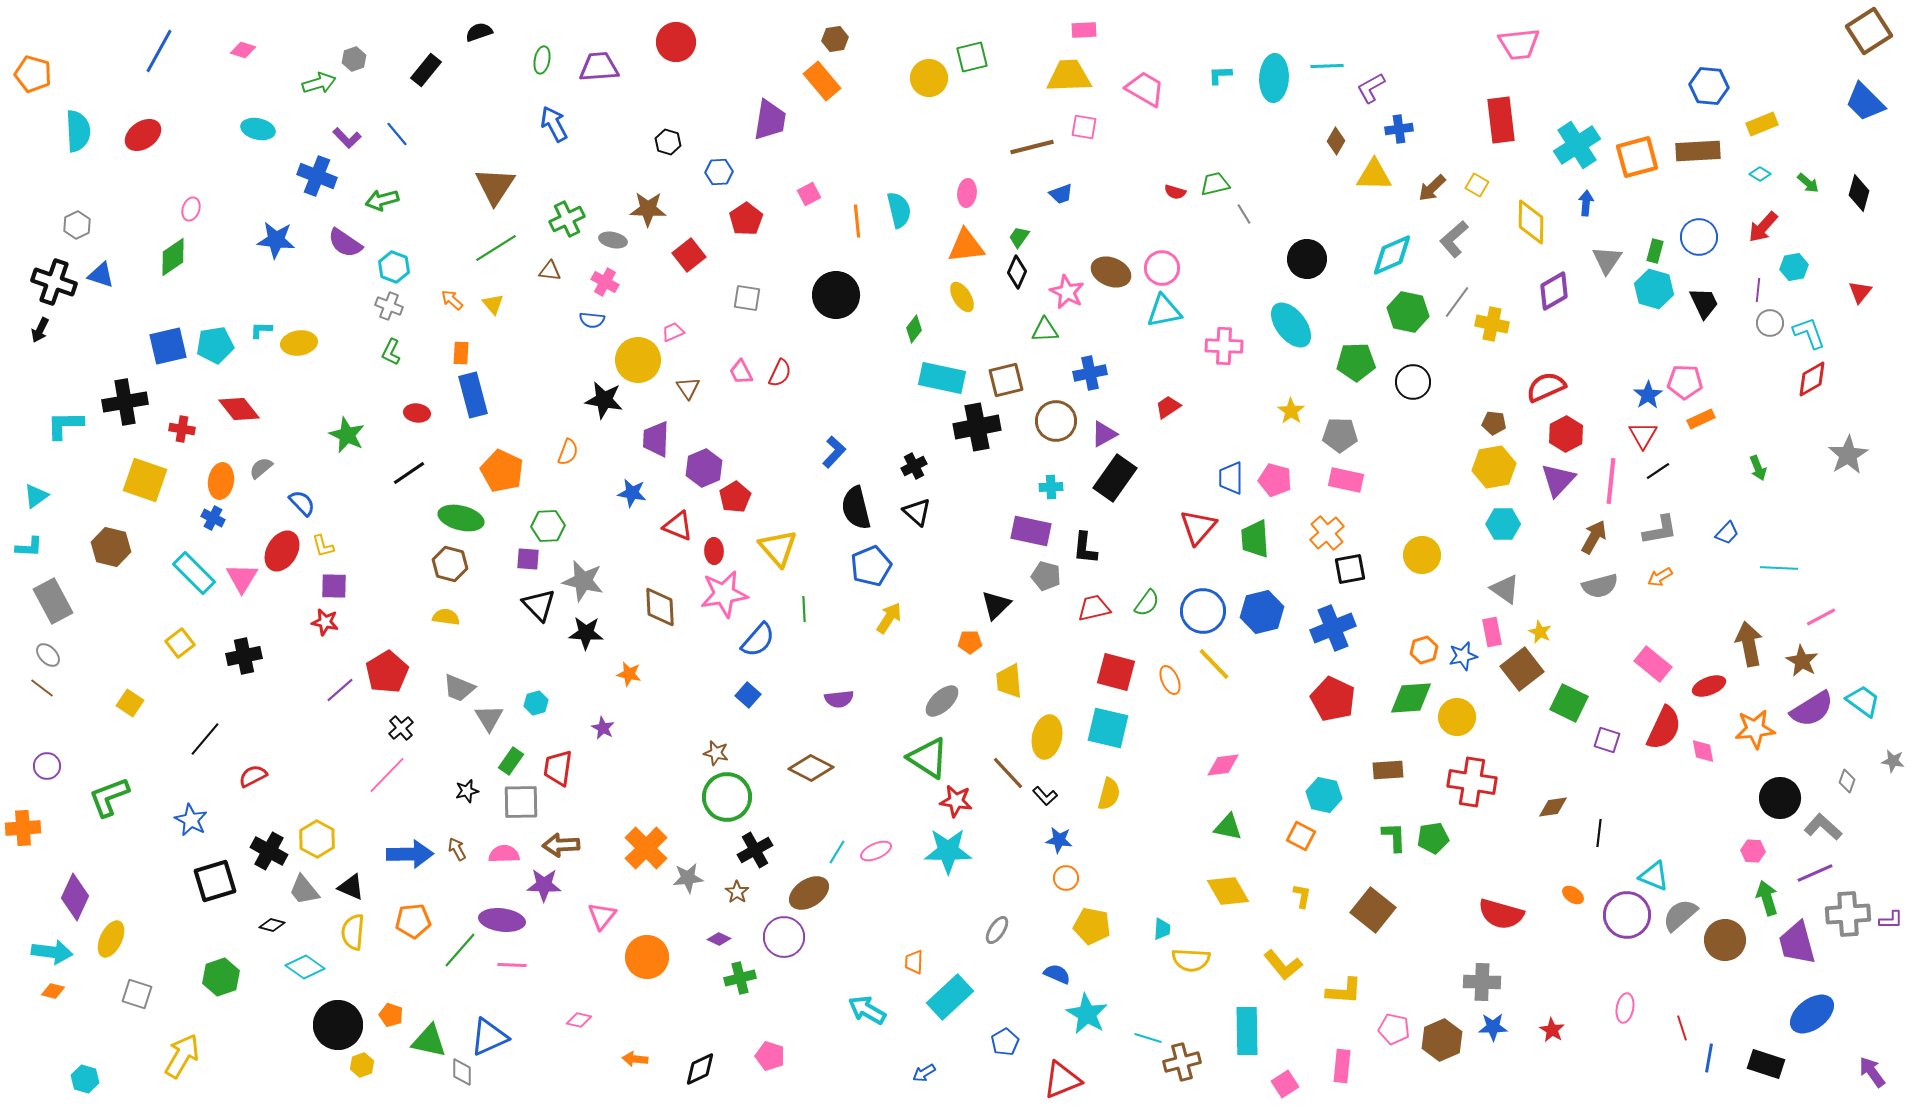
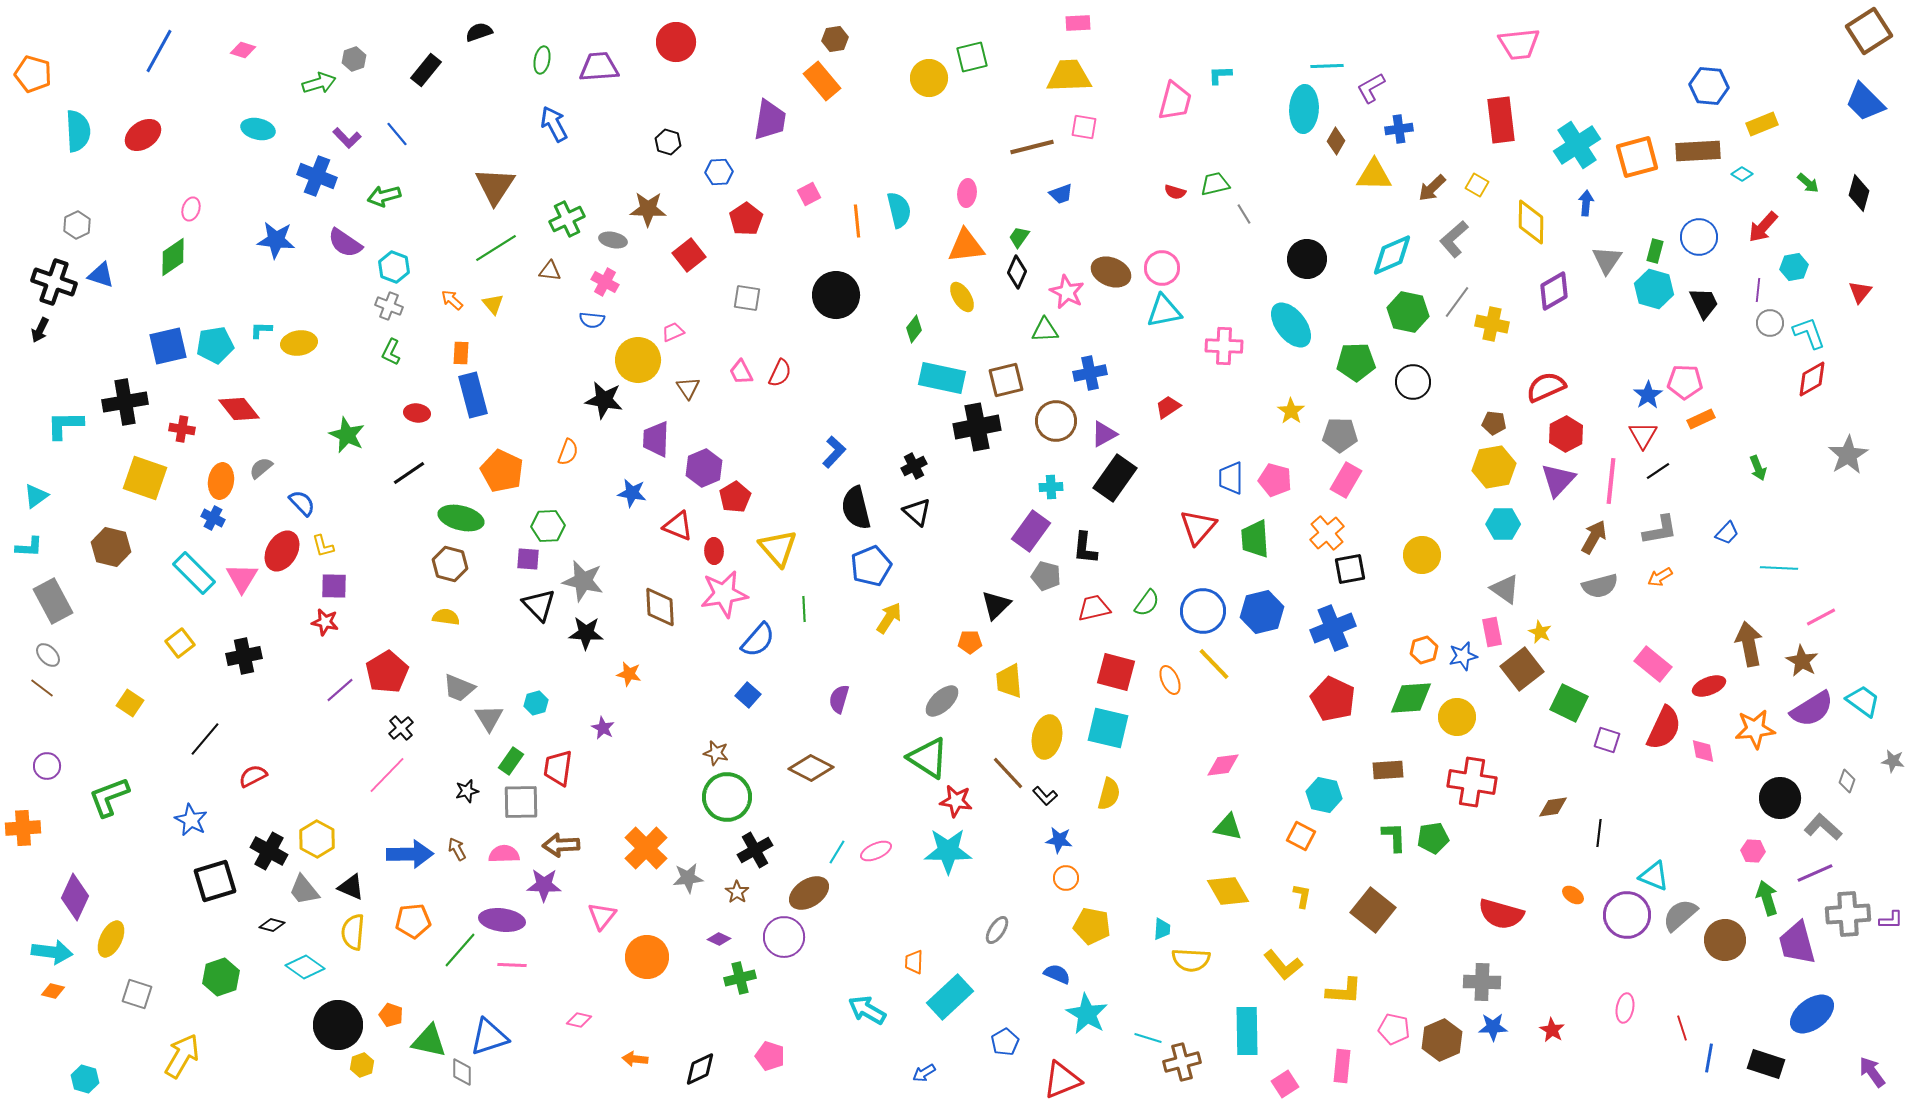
pink rectangle at (1084, 30): moved 6 px left, 7 px up
cyan ellipse at (1274, 78): moved 30 px right, 31 px down
pink trapezoid at (1145, 89): moved 30 px right, 12 px down; rotated 75 degrees clockwise
cyan diamond at (1760, 174): moved 18 px left
green arrow at (382, 200): moved 2 px right, 4 px up
yellow square at (145, 480): moved 2 px up
pink rectangle at (1346, 480): rotated 72 degrees counterclockwise
purple rectangle at (1031, 531): rotated 66 degrees counterclockwise
purple semicircle at (839, 699): rotated 112 degrees clockwise
blue triangle at (489, 1037): rotated 6 degrees clockwise
